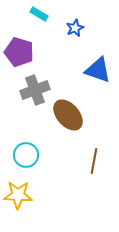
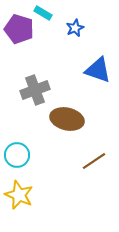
cyan rectangle: moved 4 px right, 1 px up
purple pentagon: moved 23 px up
brown ellipse: moved 1 px left, 4 px down; rotated 36 degrees counterclockwise
cyan circle: moved 9 px left
brown line: rotated 45 degrees clockwise
yellow star: moved 1 px right; rotated 20 degrees clockwise
